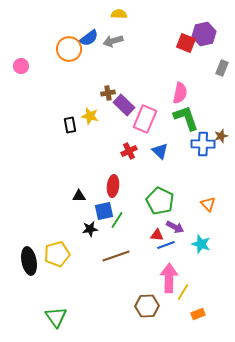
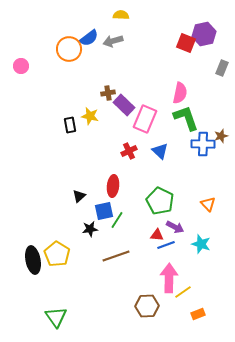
yellow semicircle: moved 2 px right, 1 px down
black triangle: rotated 40 degrees counterclockwise
yellow pentagon: rotated 25 degrees counterclockwise
black ellipse: moved 4 px right, 1 px up
yellow line: rotated 24 degrees clockwise
